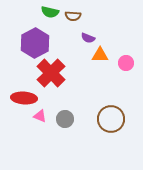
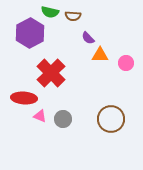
purple semicircle: rotated 24 degrees clockwise
purple hexagon: moved 5 px left, 10 px up
gray circle: moved 2 px left
